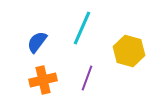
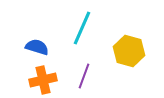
blue semicircle: moved 5 px down; rotated 70 degrees clockwise
purple line: moved 3 px left, 2 px up
